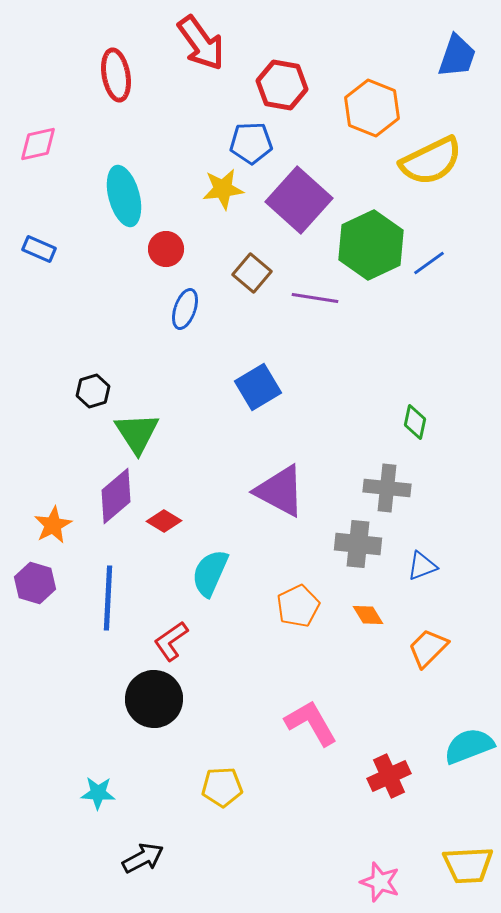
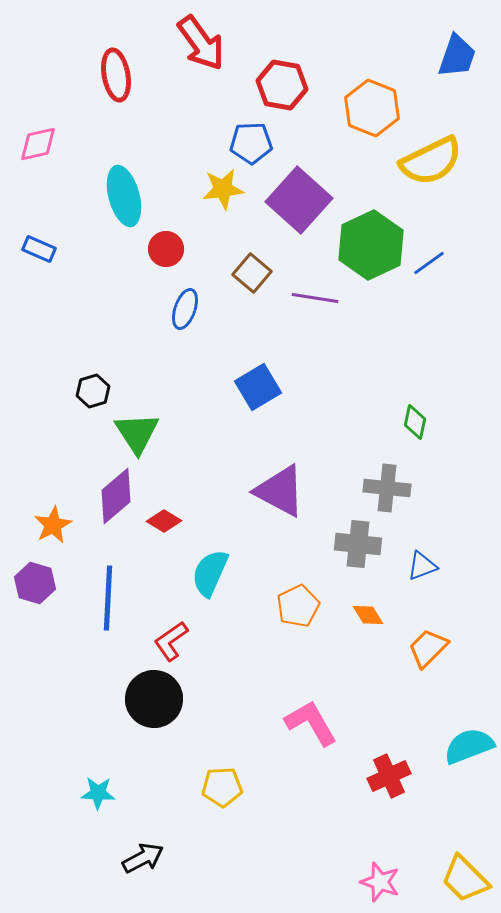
yellow trapezoid at (468, 865): moved 3 px left, 14 px down; rotated 48 degrees clockwise
